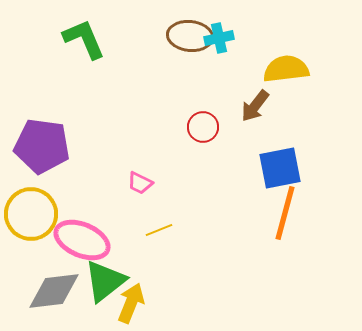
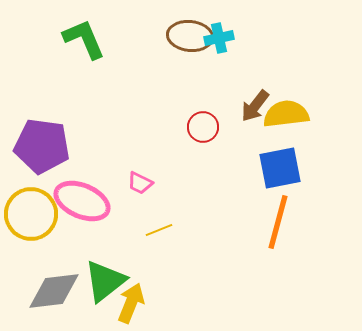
yellow semicircle: moved 45 px down
orange line: moved 7 px left, 9 px down
pink ellipse: moved 39 px up
